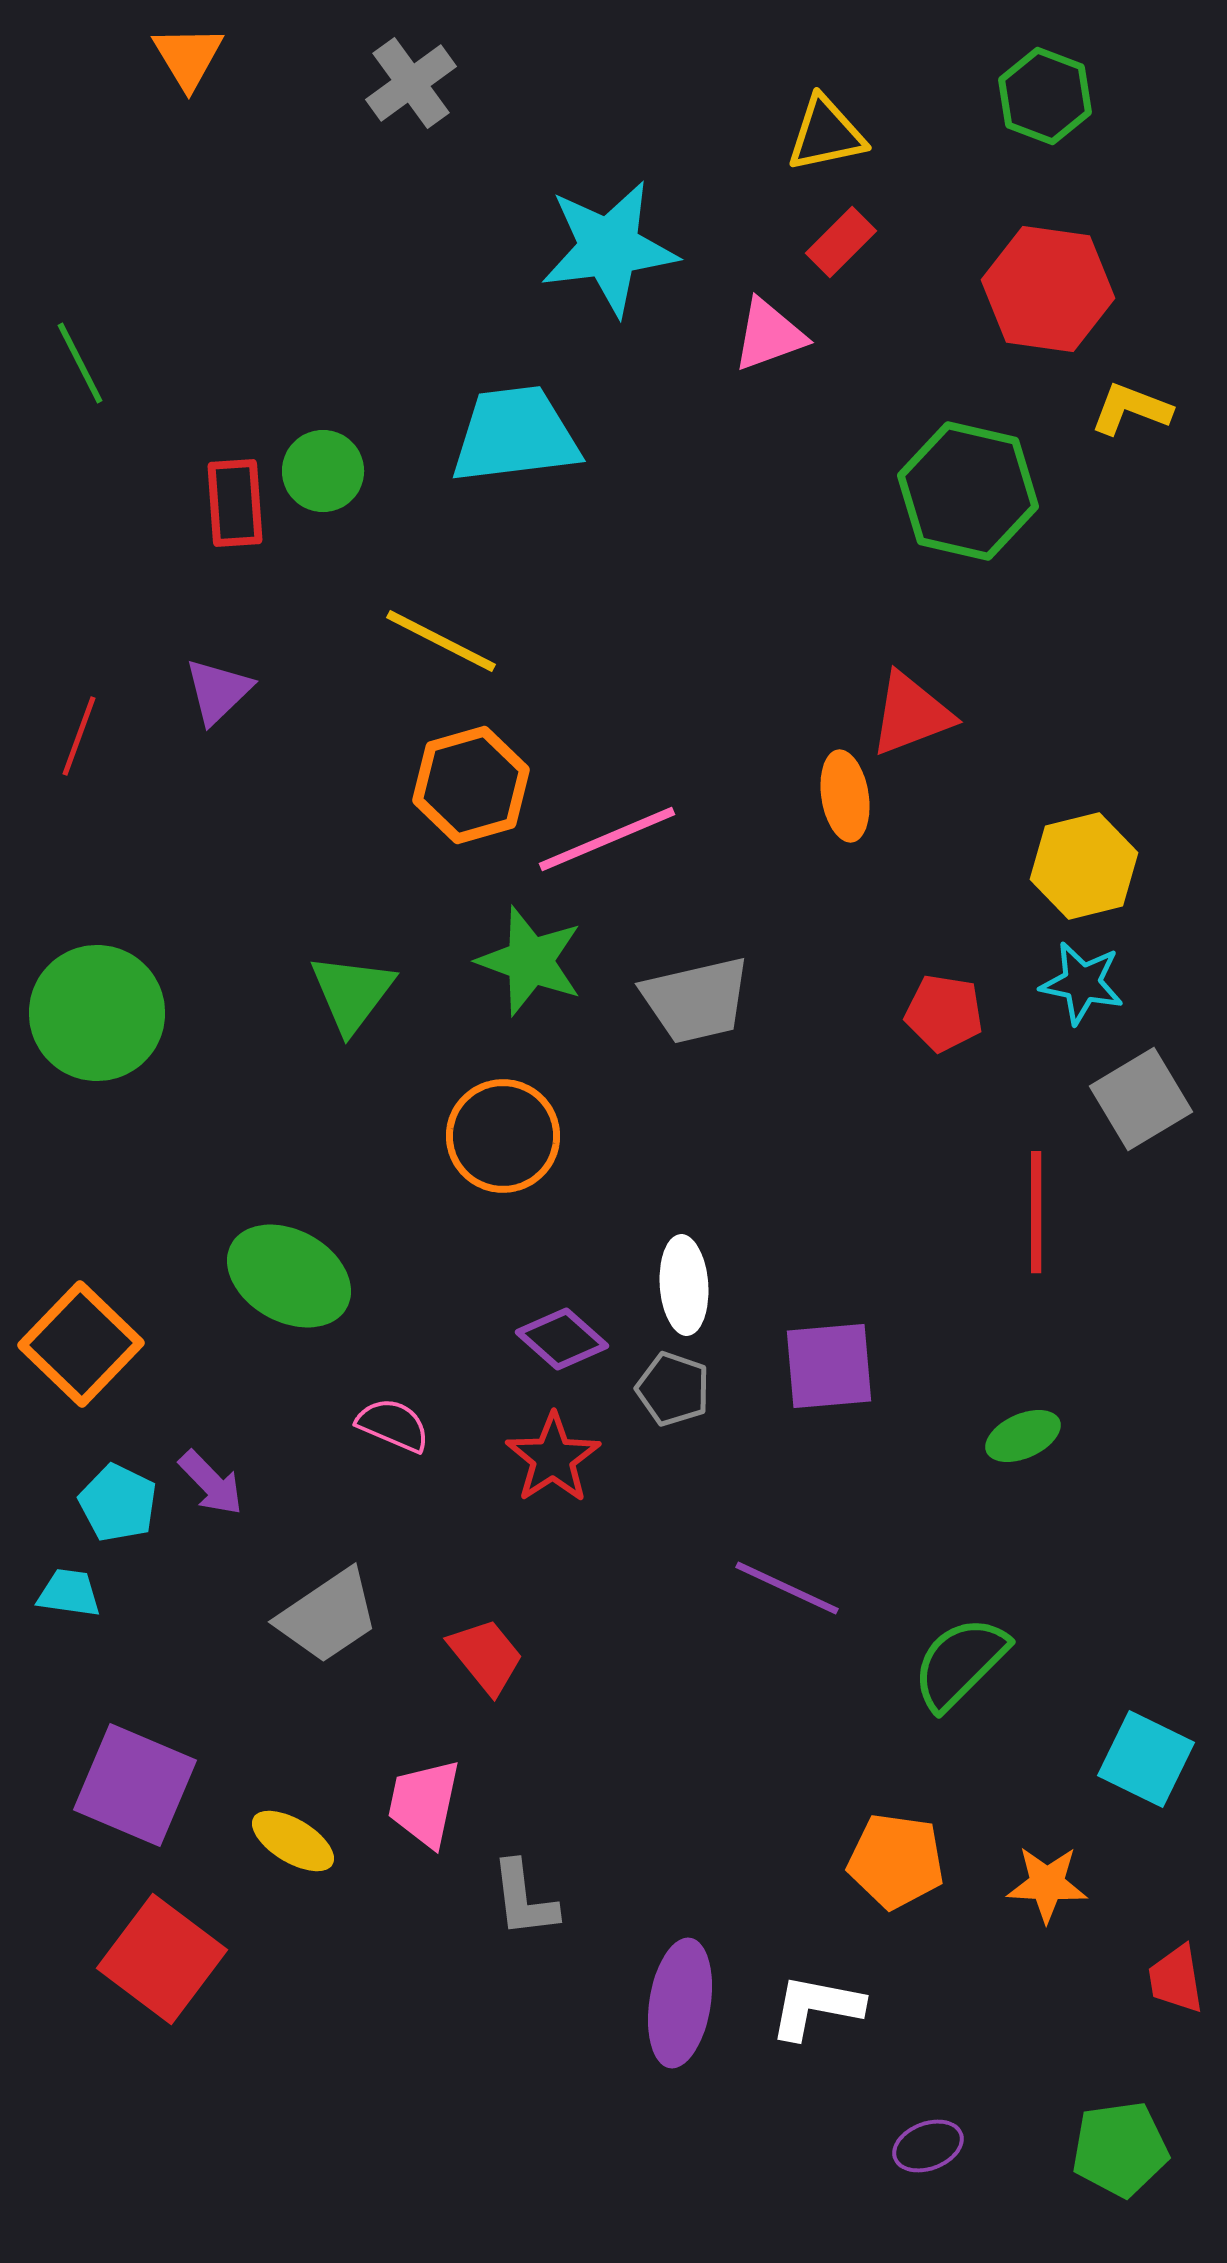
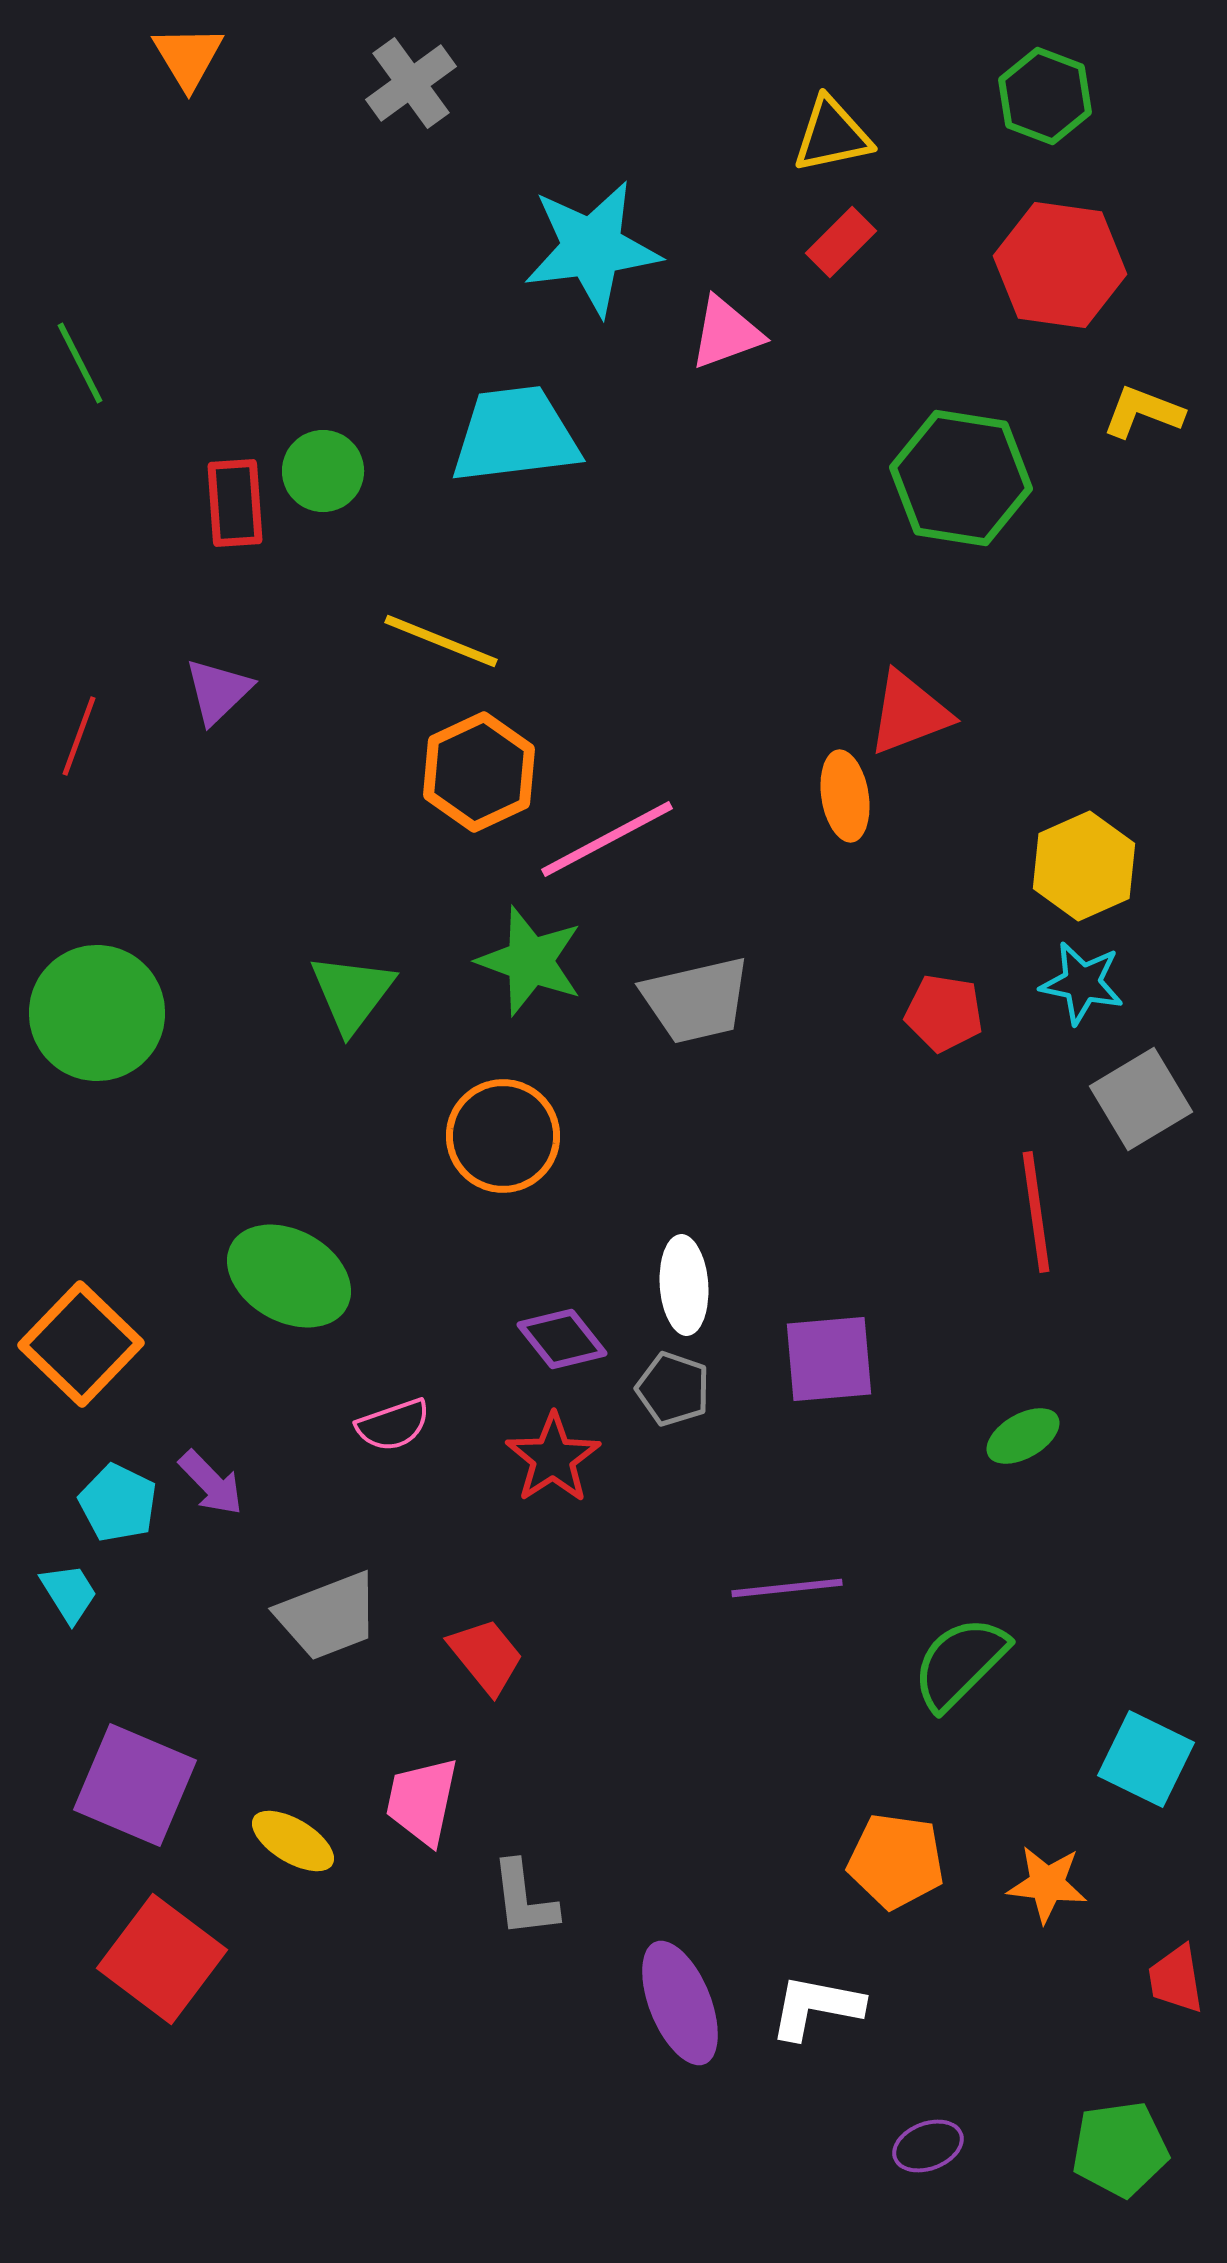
yellow triangle at (826, 134): moved 6 px right, 1 px down
cyan star at (609, 248): moved 17 px left
red hexagon at (1048, 289): moved 12 px right, 24 px up
pink triangle at (769, 335): moved 43 px left, 2 px up
yellow L-shape at (1131, 409): moved 12 px right, 3 px down
green hexagon at (968, 491): moved 7 px left, 13 px up; rotated 4 degrees counterclockwise
yellow line at (441, 641): rotated 5 degrees counterclockwise
red triangle at (911, 714): moved 2 px left, 1 px up
orange hexagon at (471, 785): moved 8 px right, 13 px up; rotated 9 degrees counterclockwise
pink line at (607, 839): rotated 5 degrees counterclockwise
yellow hexagon at (1084, 866): rotated 10 degrees counterclockwise
red line at (1036, 1212): rotated 8 degrees counterclockwise
purple diamond at (562, 1339): rotated 10 degrees clockwise
purple square at (829, 1366): moved 7 px up
pink semicircle at (393, 1425): rotated 138 degrees clockwise
green ellipse at (1023, 1436): rotated 6 degrees counterclockwise
purple line at (787, 1588): rotated 31 degrees counterclockwise
cyan trapezoid at (69, 1593): rotated 50 degrees clockwise
gray trapezoid at (328, 1616): rotated 13 degrees clockwise
pink trapezoid at (424, 1803): moved 2 px left, 2 px up
orange star at (1047, 1884): rotated 4 degrees clockwise
purple ellipse at (680, 2003): rotated 31 degrees counterclockwise
